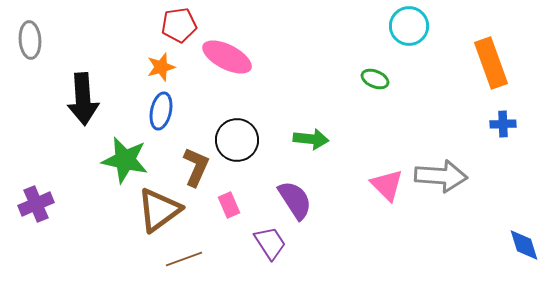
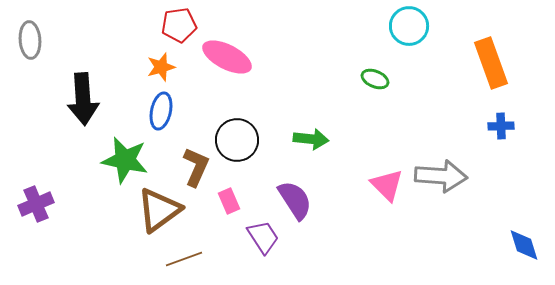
blue cross: moved 2 px left, 2 px down
pink rectangle: moved 4 px up
purple trapezoid: moved 7 px left, 6 px up
